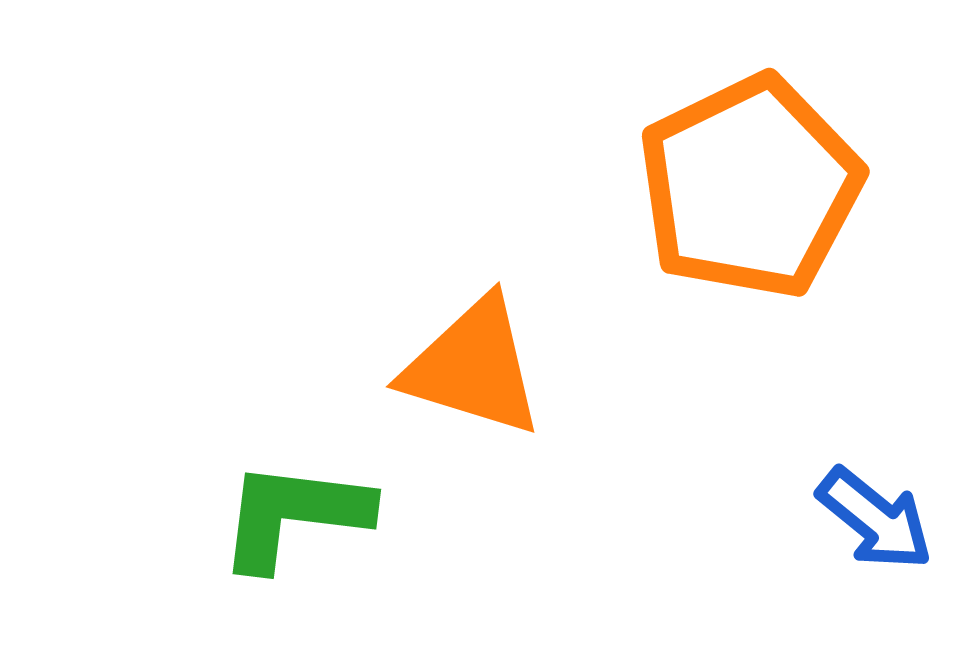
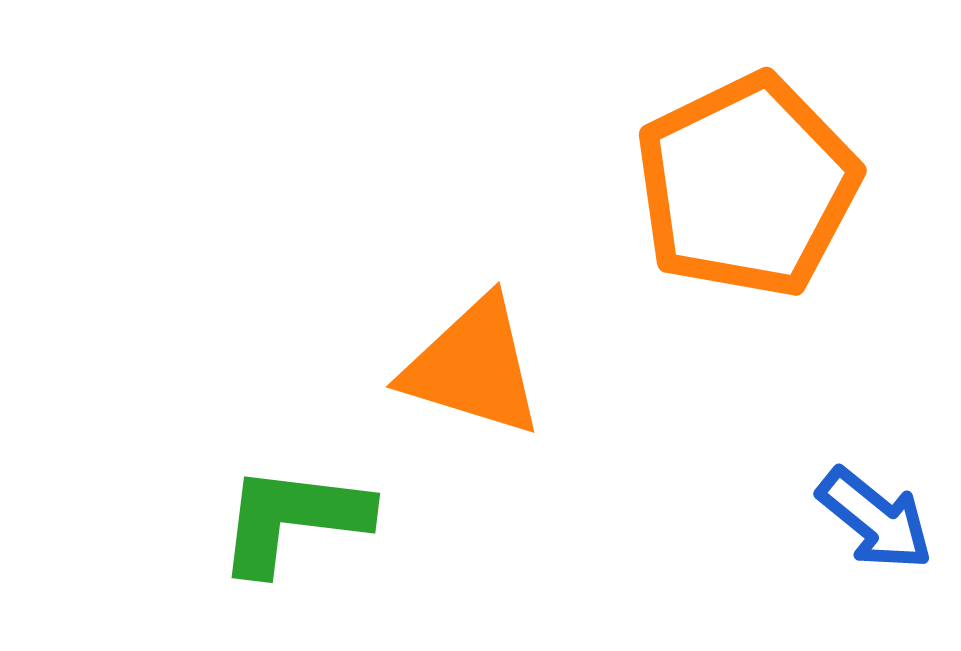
orange pentagon: moved 3 px left, 1 px up
green L-shape: moved 1 px left, 4 px down
